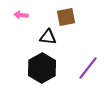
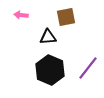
black triangle: rotated 12 degrees counterclockwise
black hexagon: moved 8 px right, 2 px down; rotated 8 degrees counterclockwise
